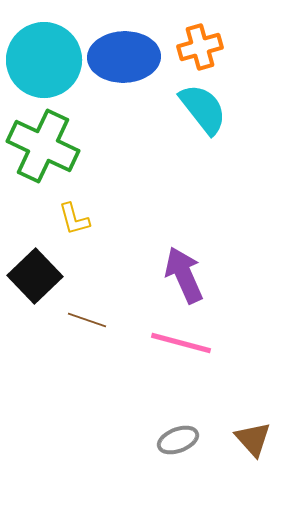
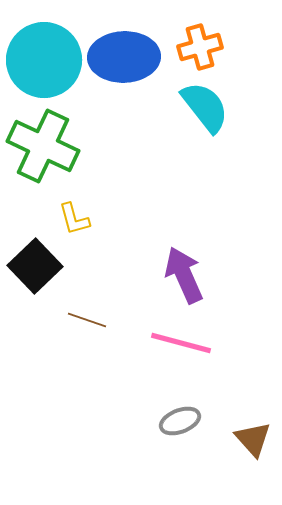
cyan semicircle: moved 2 px right, 2 px up
black square: moved 10 px up
gray ellipse: moved 2 px right, 19 px up
